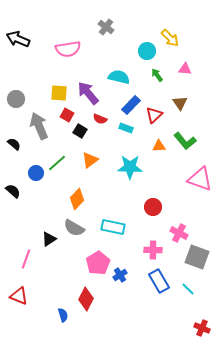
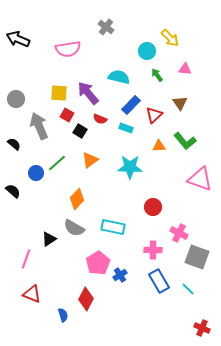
red triangle at (19, 296): moved 13 px right, 2 px up
